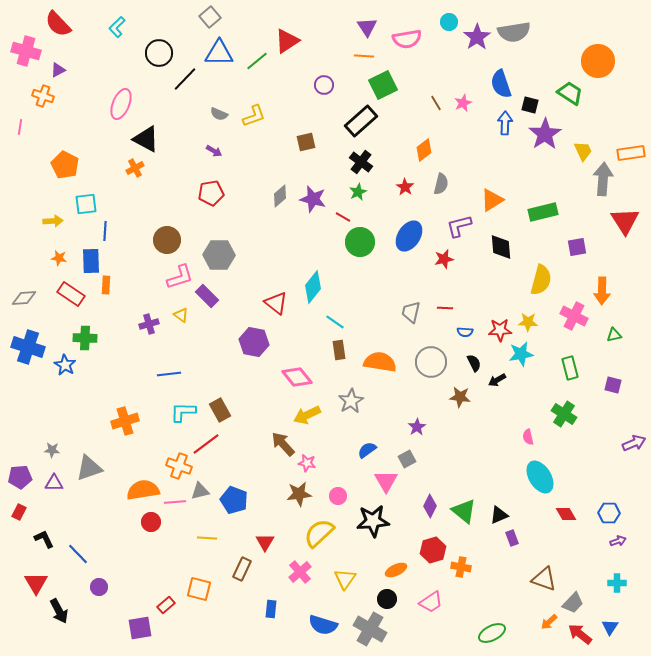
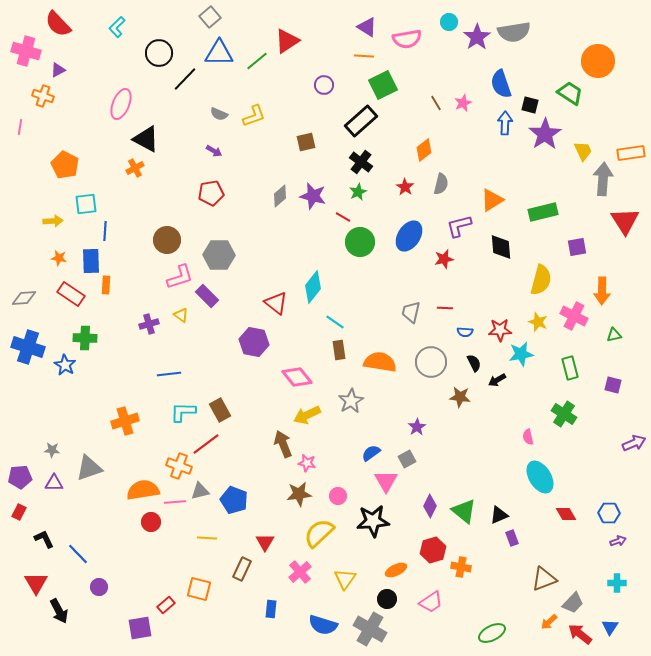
purple triangle at (367, 27): rotated 25 degrees counterclockwise
purple star at (313, 199): moved 3 px up
yellow star at (528, 322): moved 10 px right; rotated 18 degrees clockwise
brown arrow at (283, 444): rotated 20 degrees clockwise
blue semicircle at (367, 450): moved 4 px right, 3 px down
brown triangle at (544, 579): rotated 40 degrees counterclockwise
